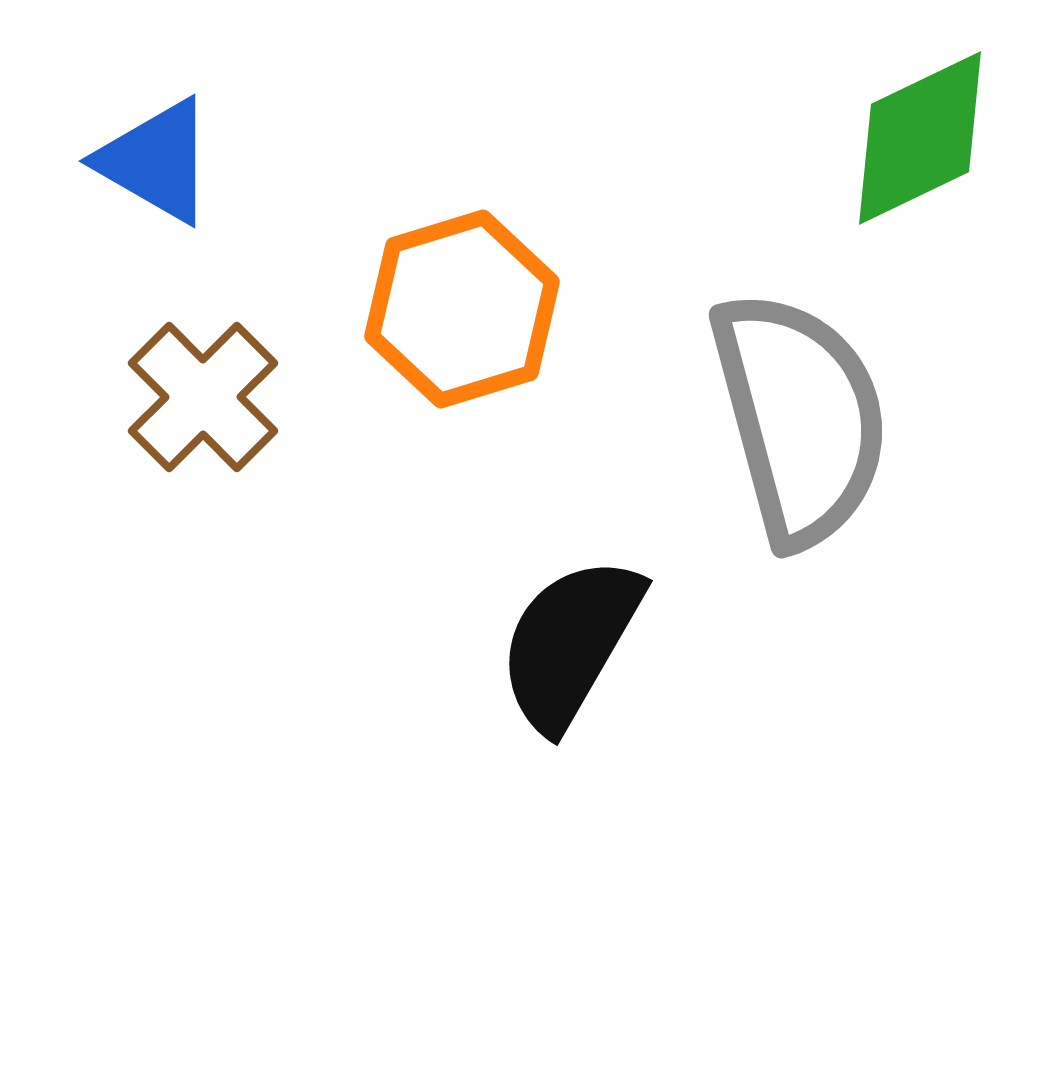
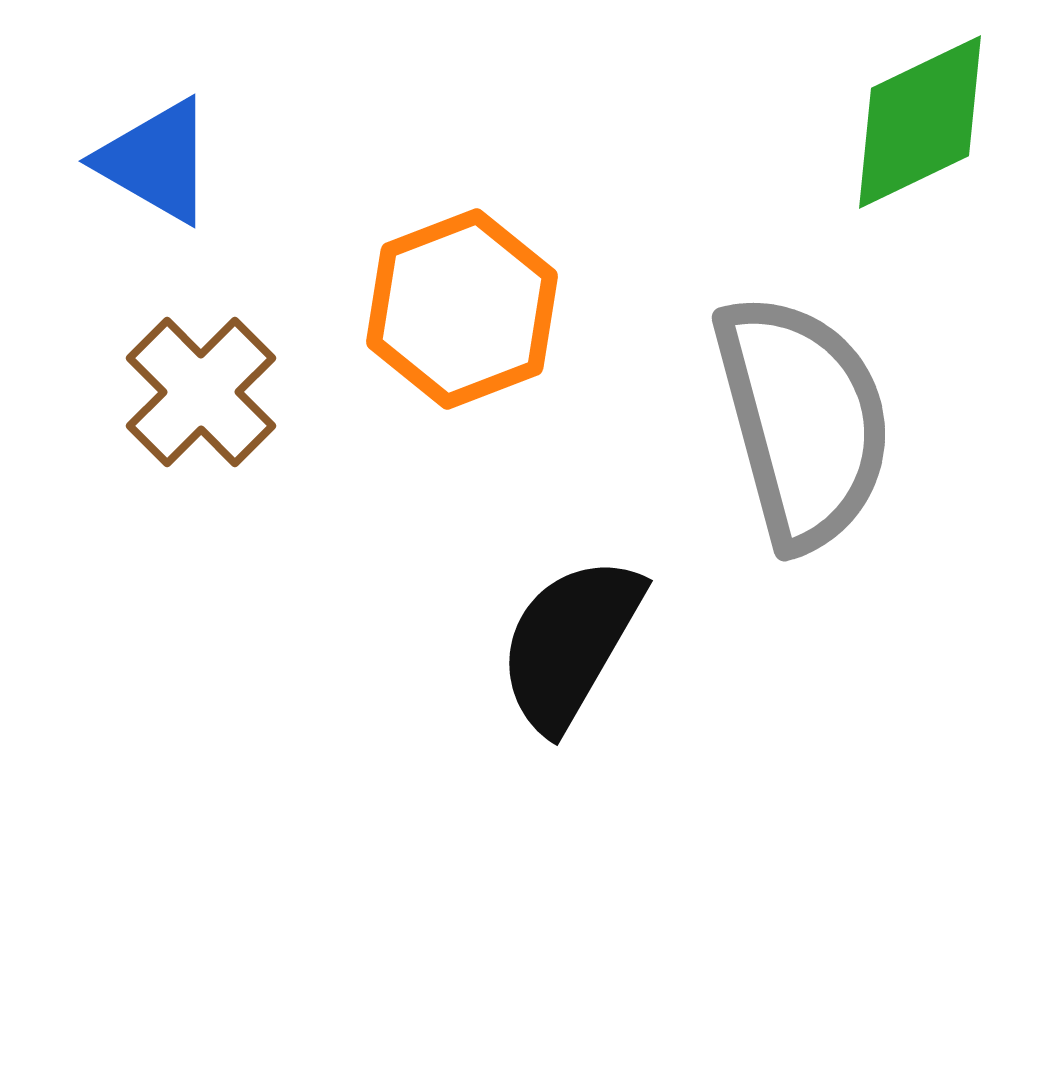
green diamond: moved 16 px up
orange hexagon: rotated 4 degrees counterclockwise
brown cross: moved 2 px left, 5 px up
gray semicircle: moved 3 px right, 3 px down
